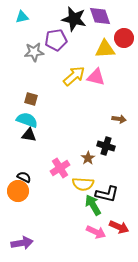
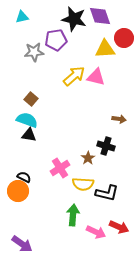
brown square: rotated 24 degrees clockwise
black L-shape: moved 1 px up
green arrow: moved 20 px left, 10 px down; rotated 35 degrees clockwise
purple arrow: moved 1 px down; rotated 45 degrees clockwise
